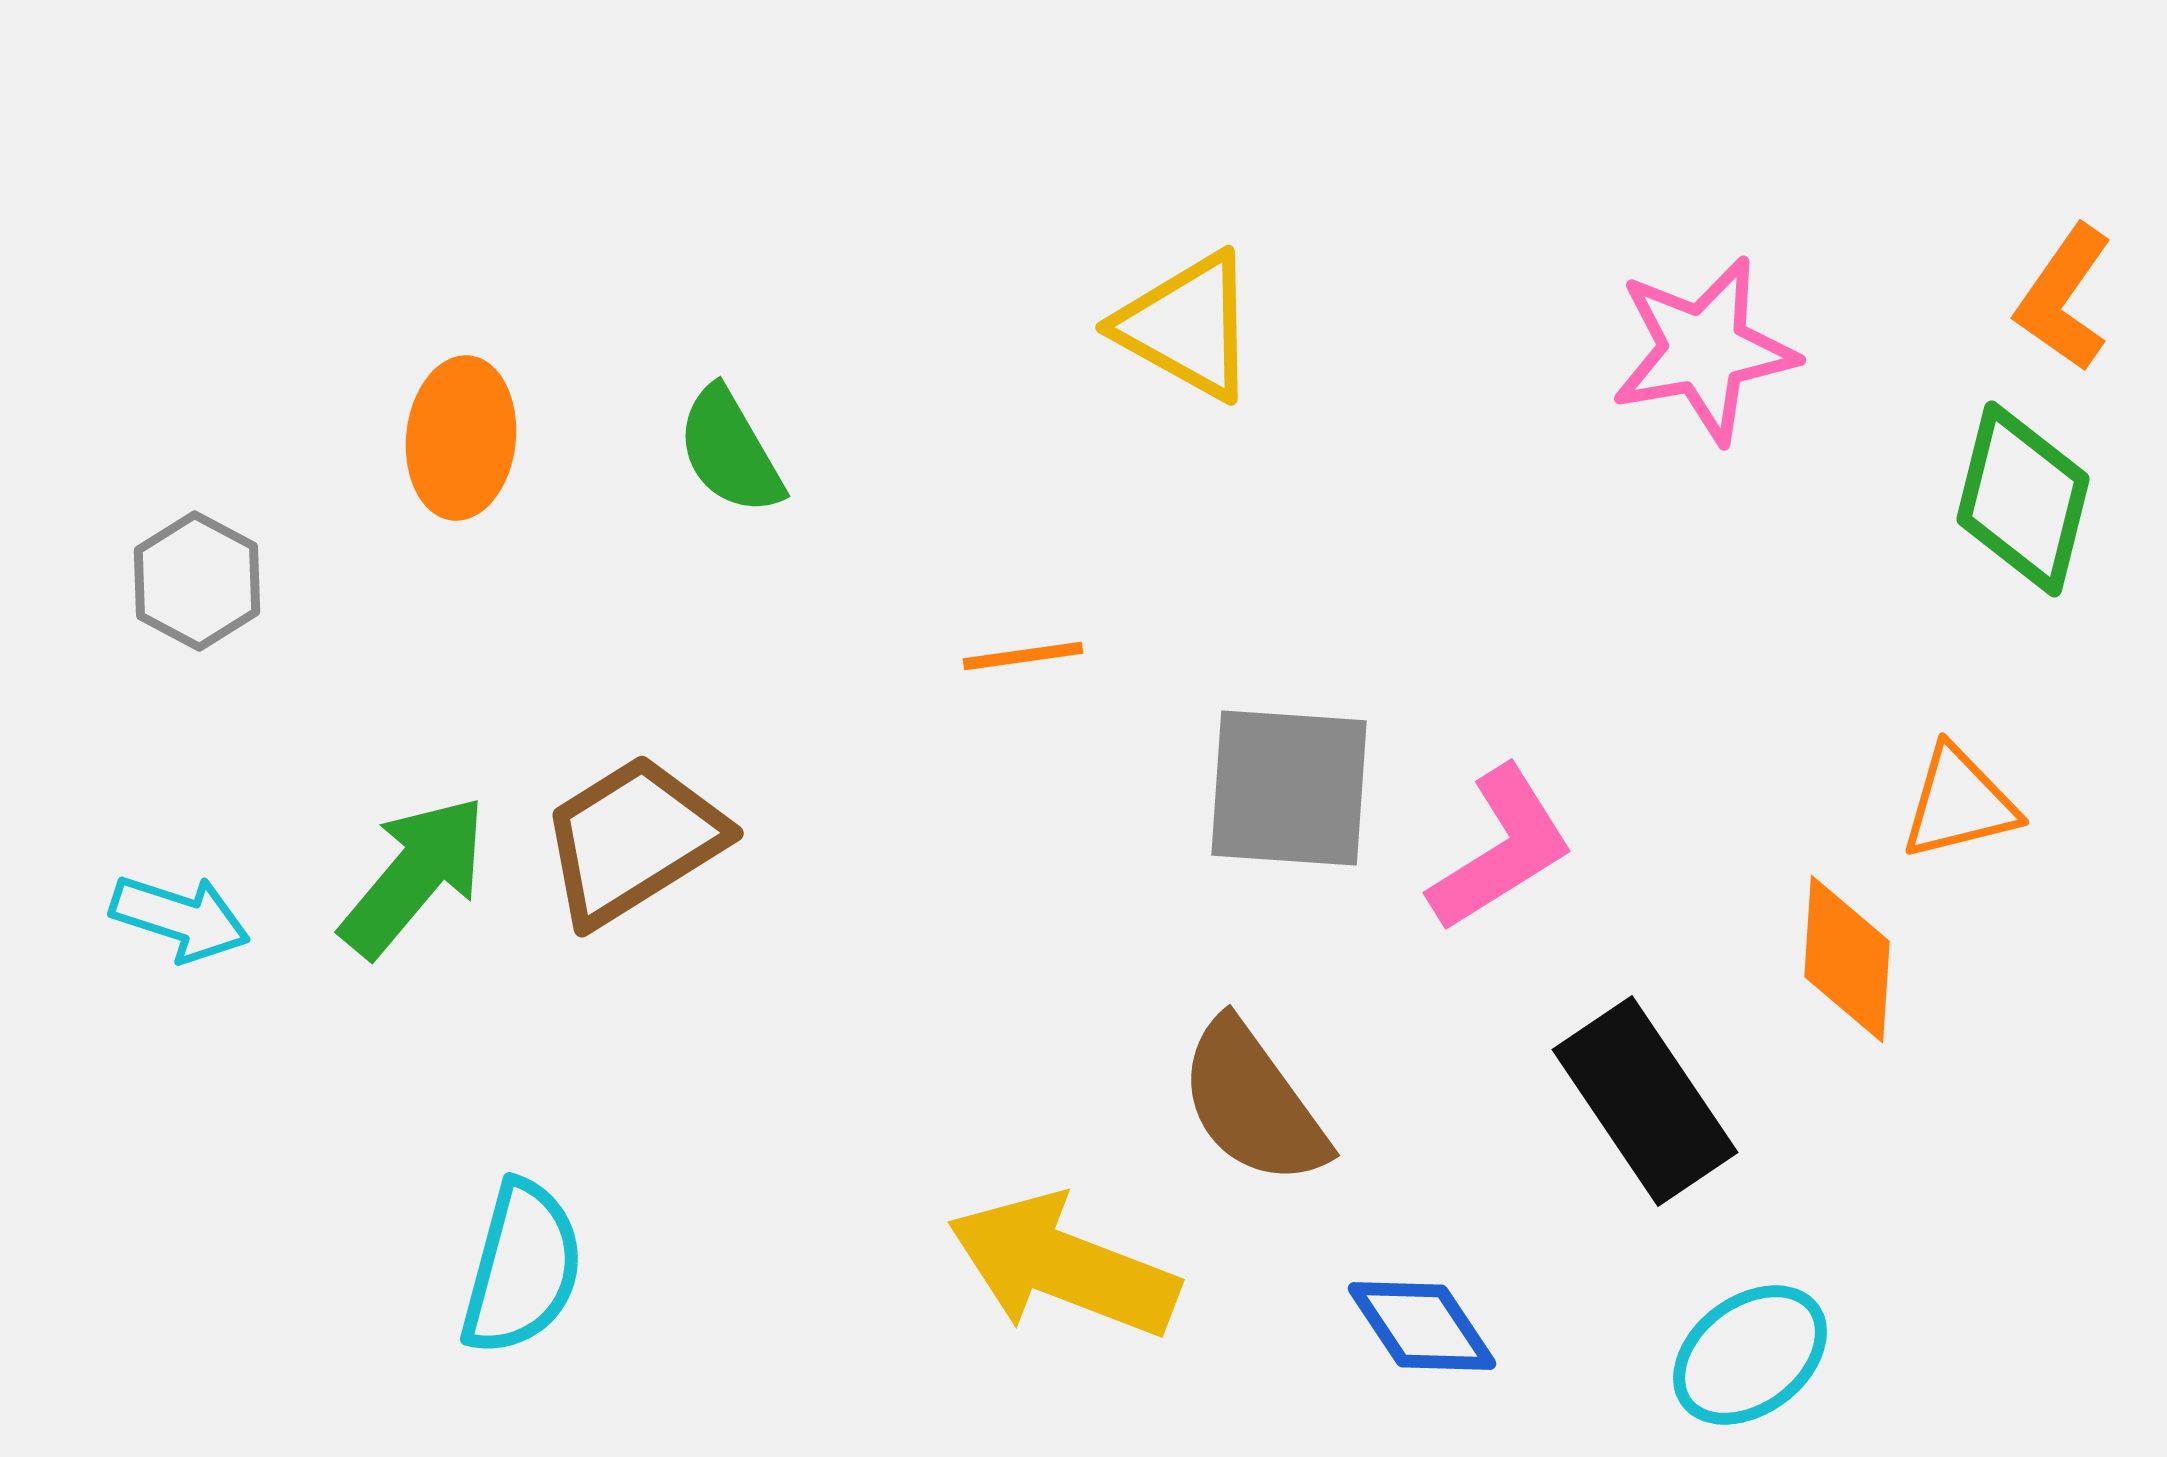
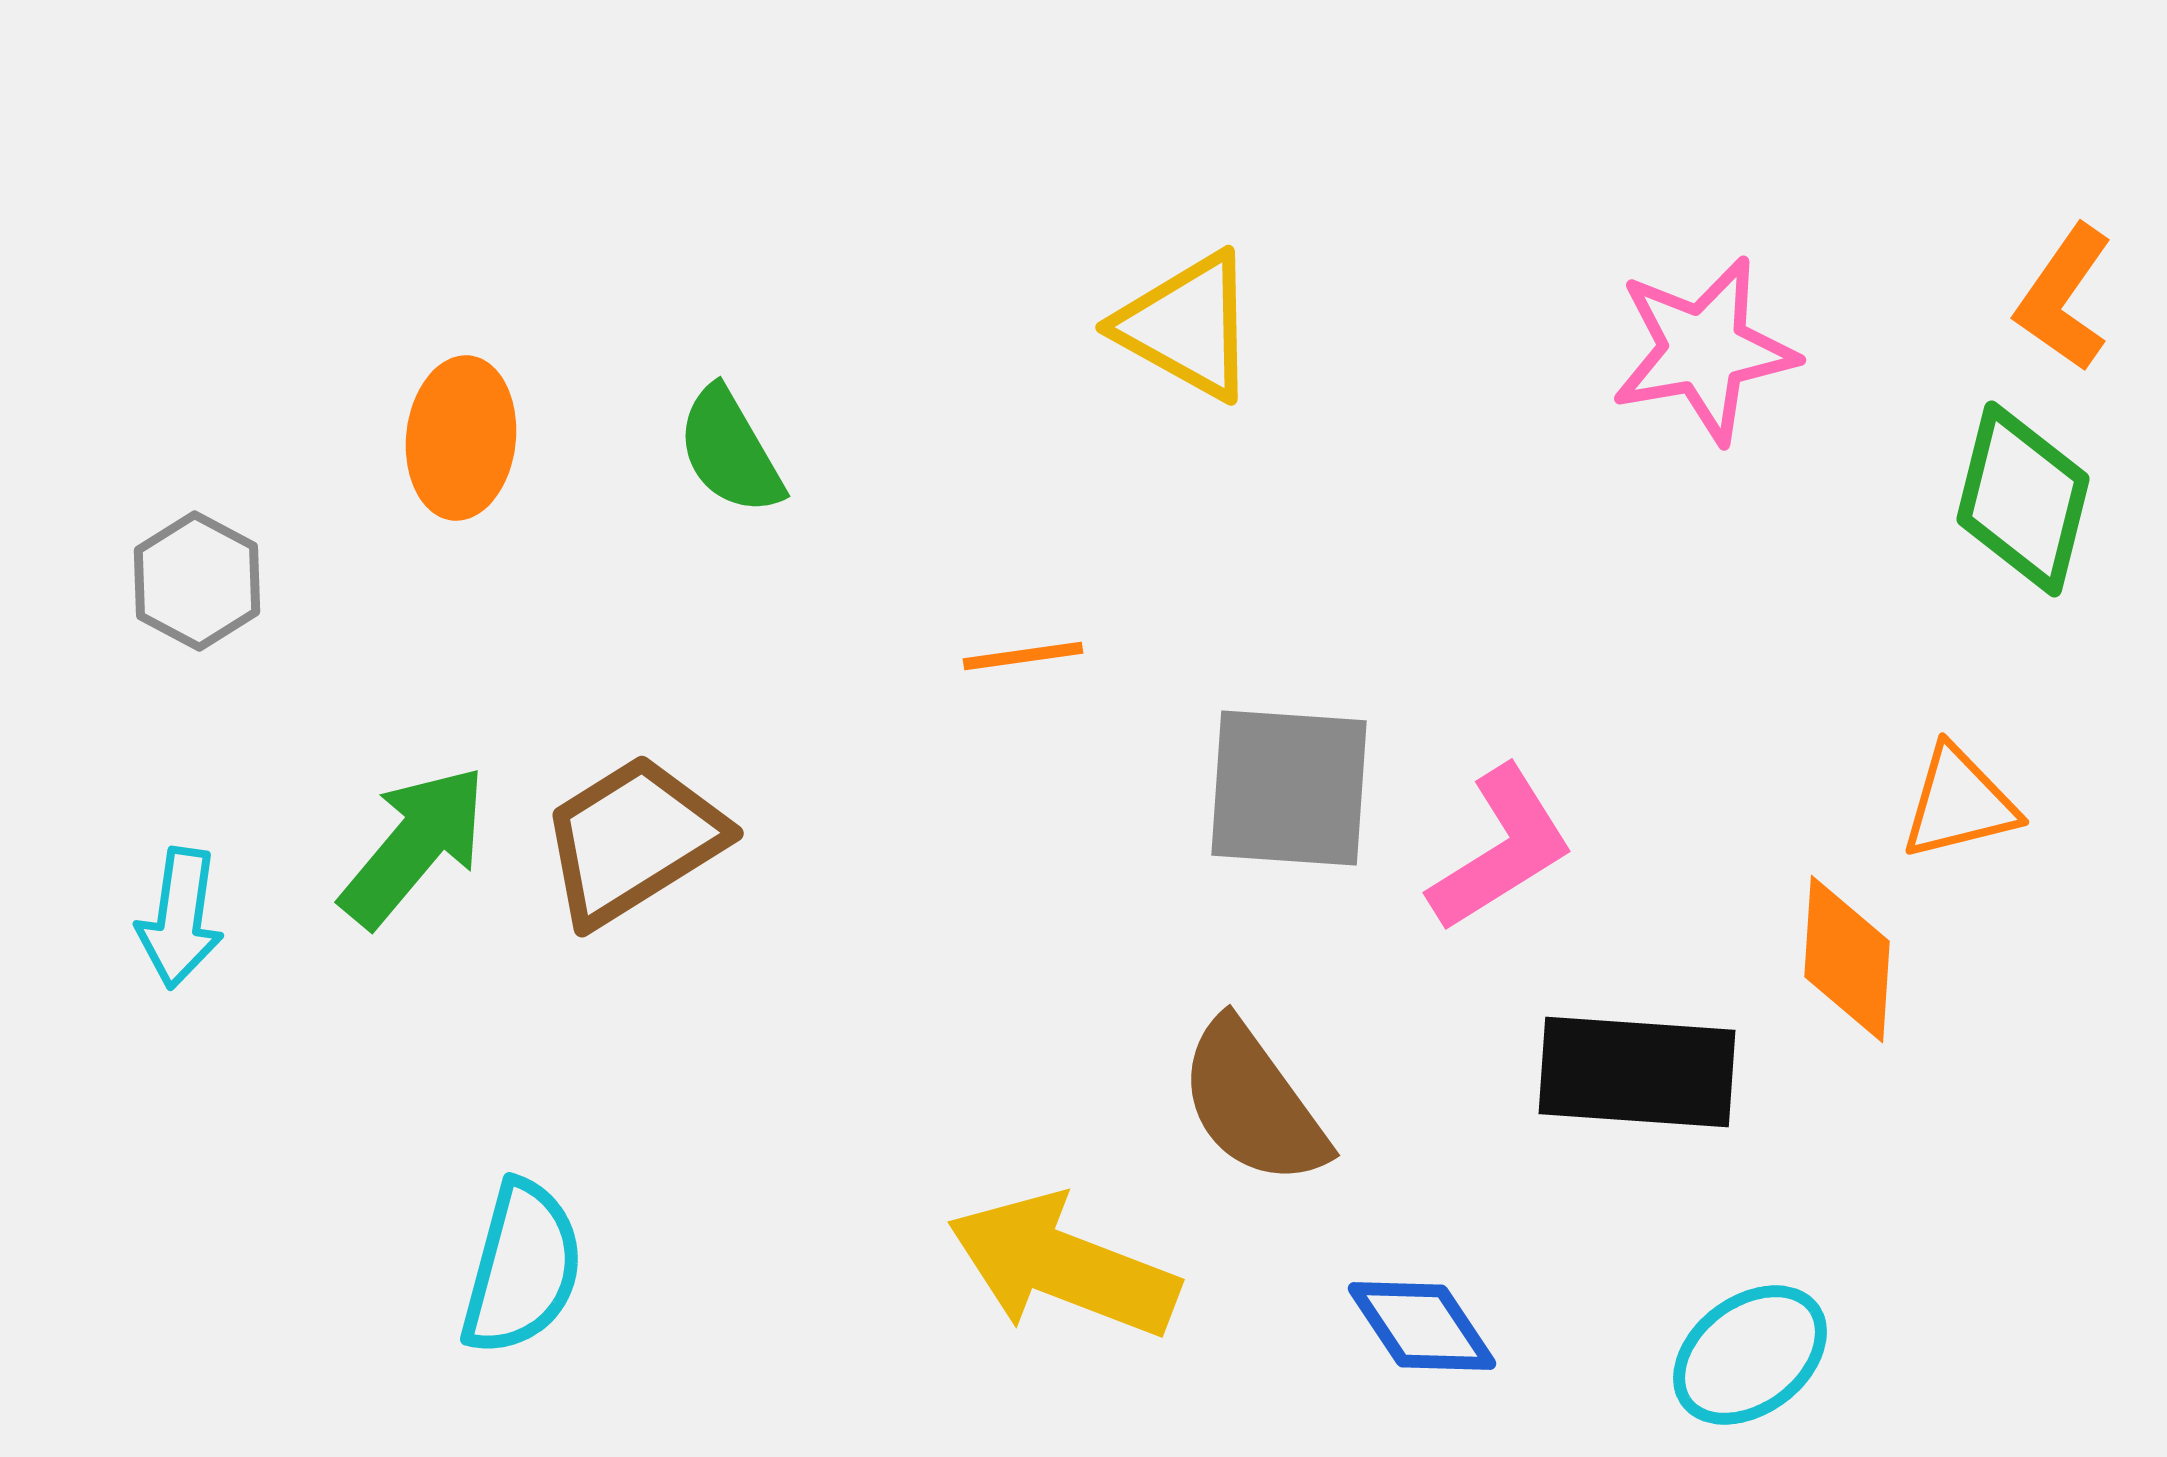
green arrow: moved 30 px up
cyan arrow: rotated 80 degrees clockwise
black rectangle: moved 8 px left, 29 px up; rotated 52 degrees counterclockwise
